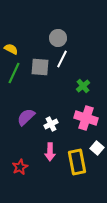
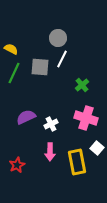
green cross: moved 1 px left, 1 px up
purple semicircle: rotated 18 degrees clockwise
red star: moved 3 px left, 2 px up
